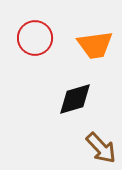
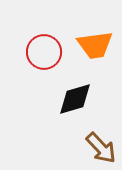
red circle: moved 9 px right, 14 px down
